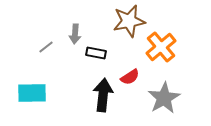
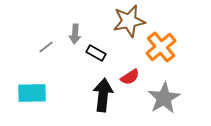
black rectangle: rotated 18 degrees clockwise
